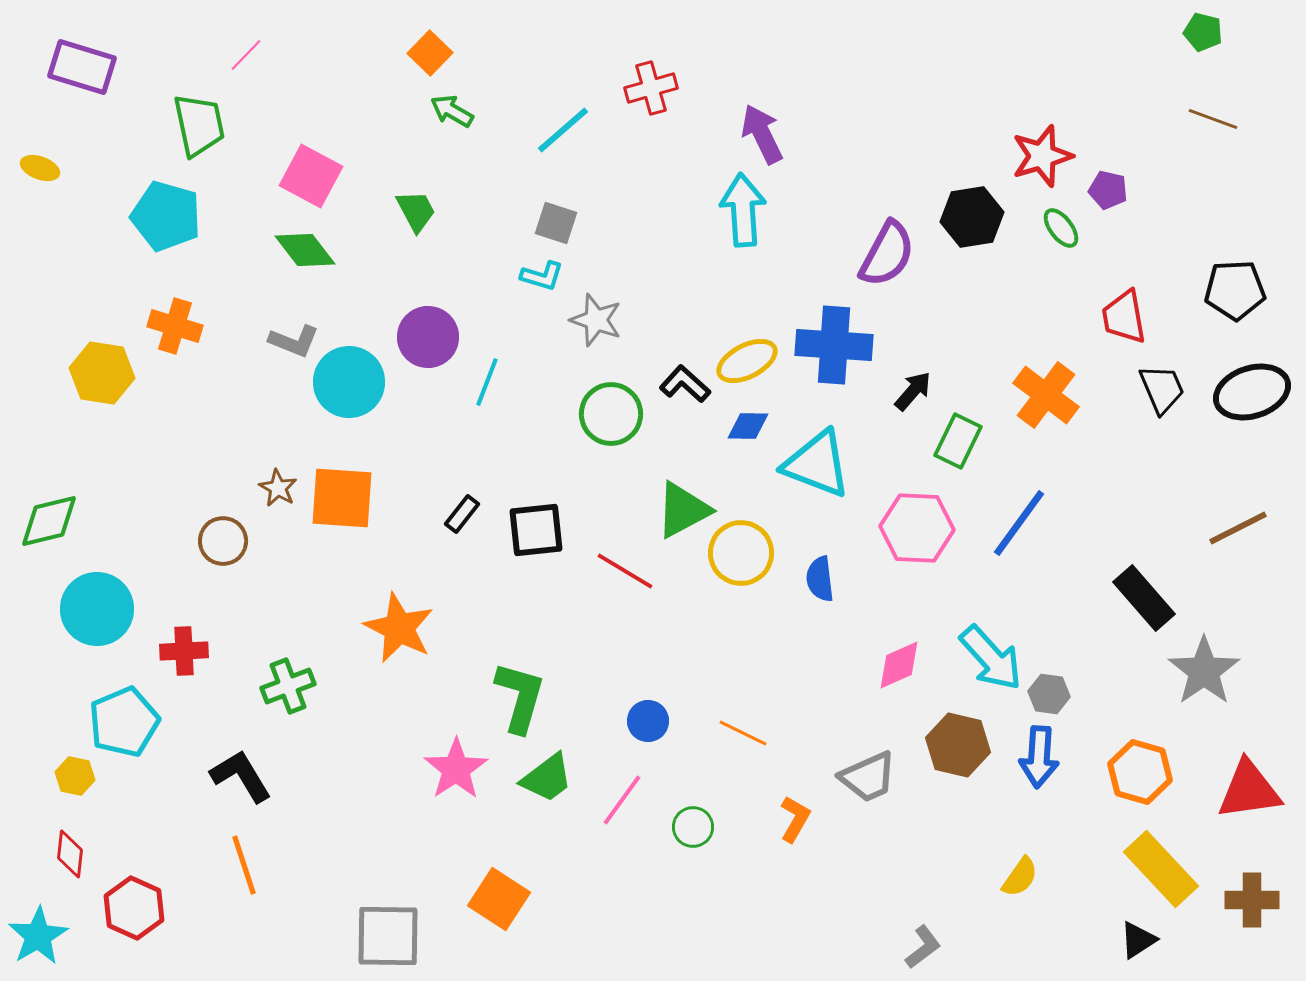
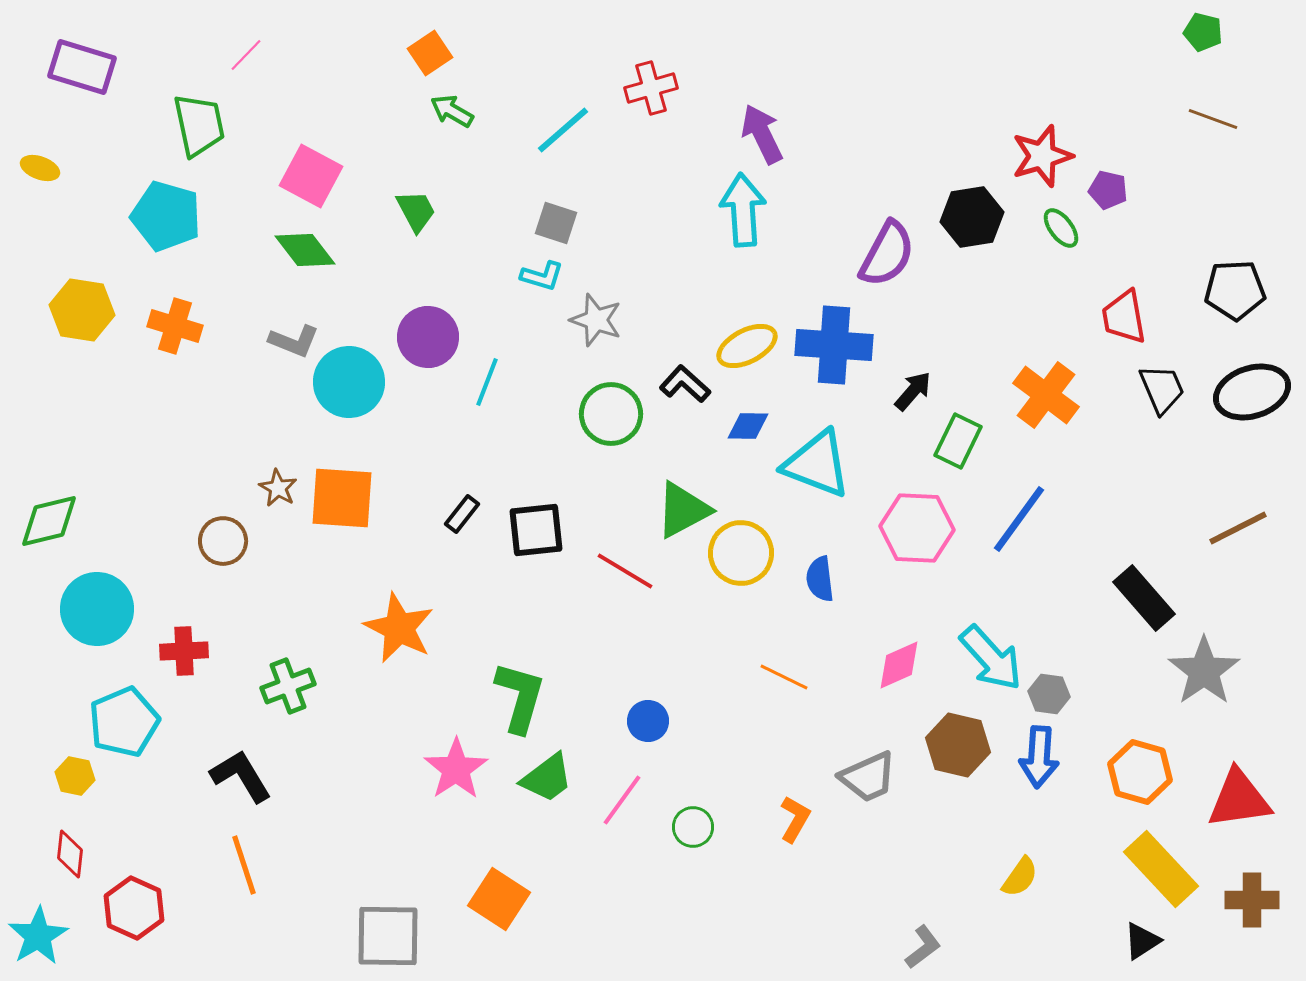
orange square at (430, 53): rotated 12 degrees clockwise
yellow ellipse at (747, 361): moved 15 px up
yellow hexagon at (102, 373): moved 20 px left, 63 px up
blue line at (1019, 523): moved 4 px up
orange line at (743, 733): moved 41 px right, 56 px up
red triangle at (1249, 790): moved 10 px left, 9 px down
black triangle at (1138, 940): moved 4 px right, 1 px down
